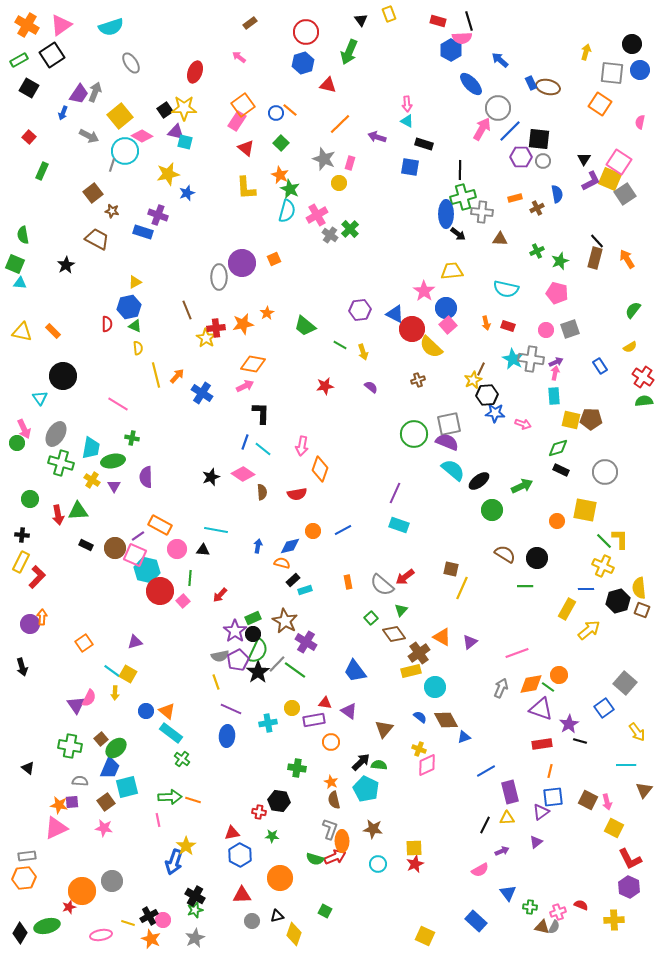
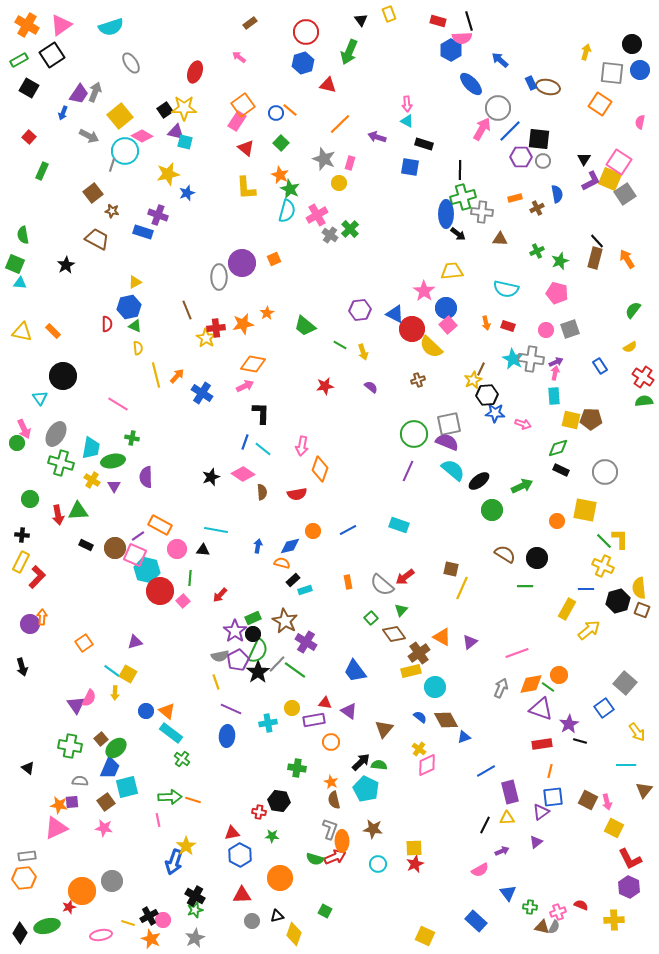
purple line at (395, 493): moved 13 px right, 22 px up
blue line at (343, 530): moved 5 px right
yellow cross at (419, 749): rotated 16 degrees clockwise
